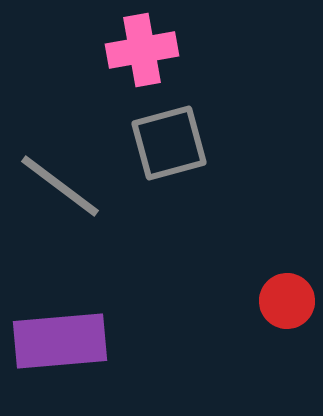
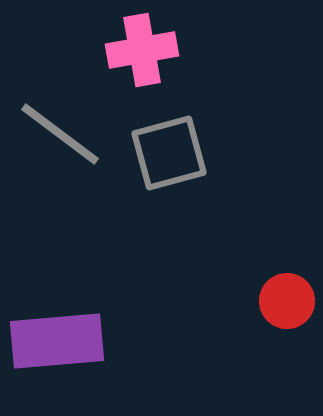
gray square: moved 10 px down
gray line: moved 52 px up
purple rectangle: moved 3 px left
